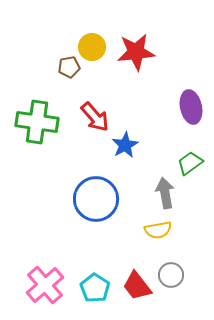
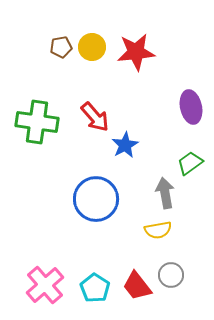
brown pentagon: moved 8 px left, 20 px up
